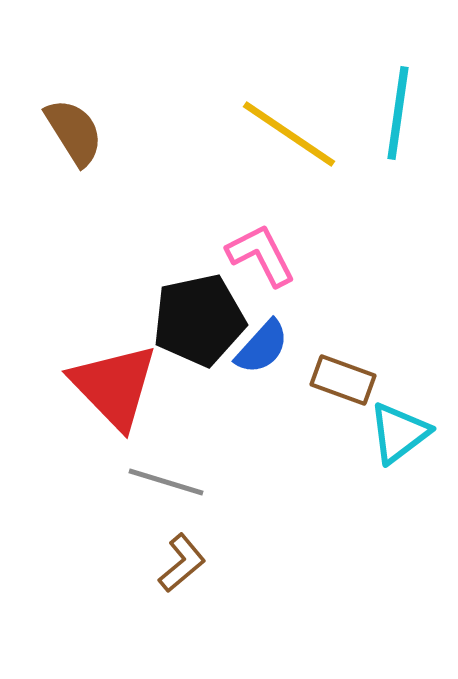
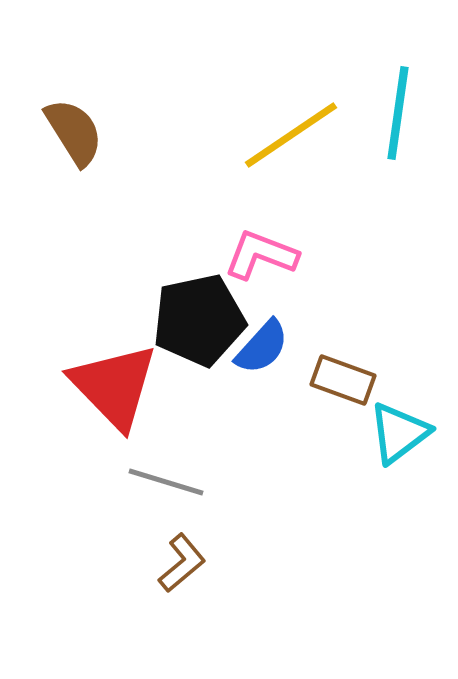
yellow line: moved 2 px right, 1 px down; rotated 68 degrees counterclockwise
pink L-shape: rotated 42 degrees counterclockwise
